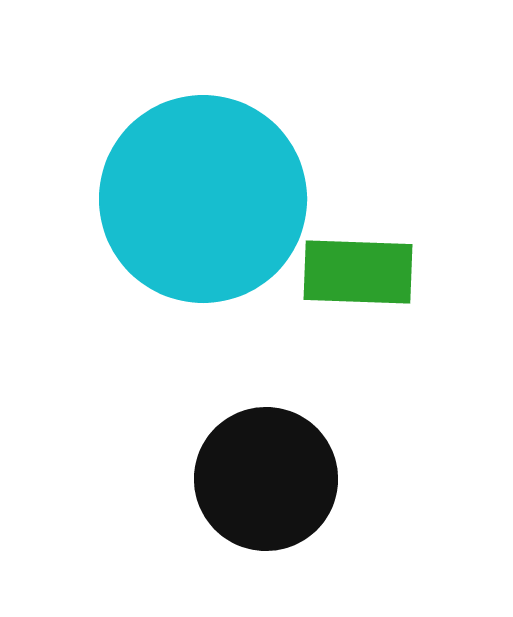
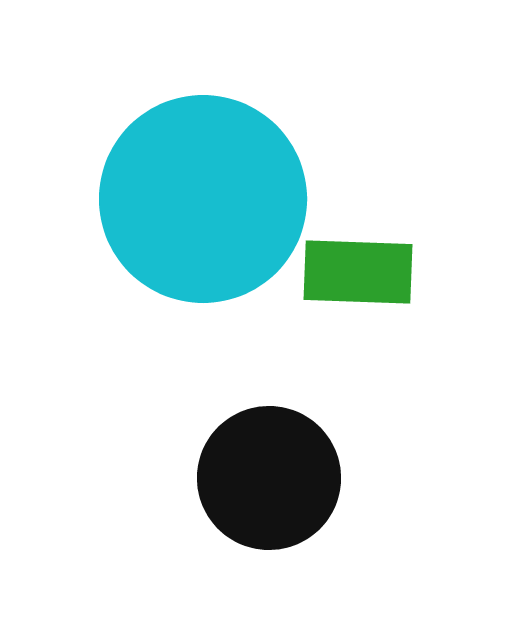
black circle: moved 3 px right, 1 px up
